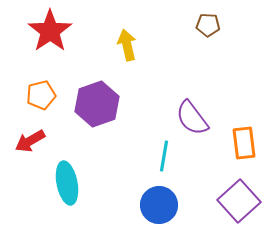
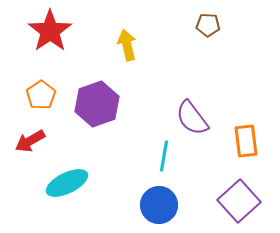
orange pentagon: rotated 20 degrees counterclockwise
orange rectangle: moved 2 px right, 2 px up
cyan ellipse: rotated 75 degrees clockwise
